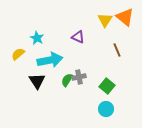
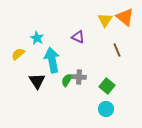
cyan arrow: moved 2 px right; rotated 90 degrees counterclockwise
gray cross: rotated 16 degrees clockwise
